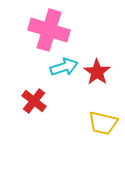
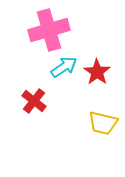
pink cross: rotated 33 degrees counterclockwise
cyan arrow: rotated 16 degrees counterclockwise
